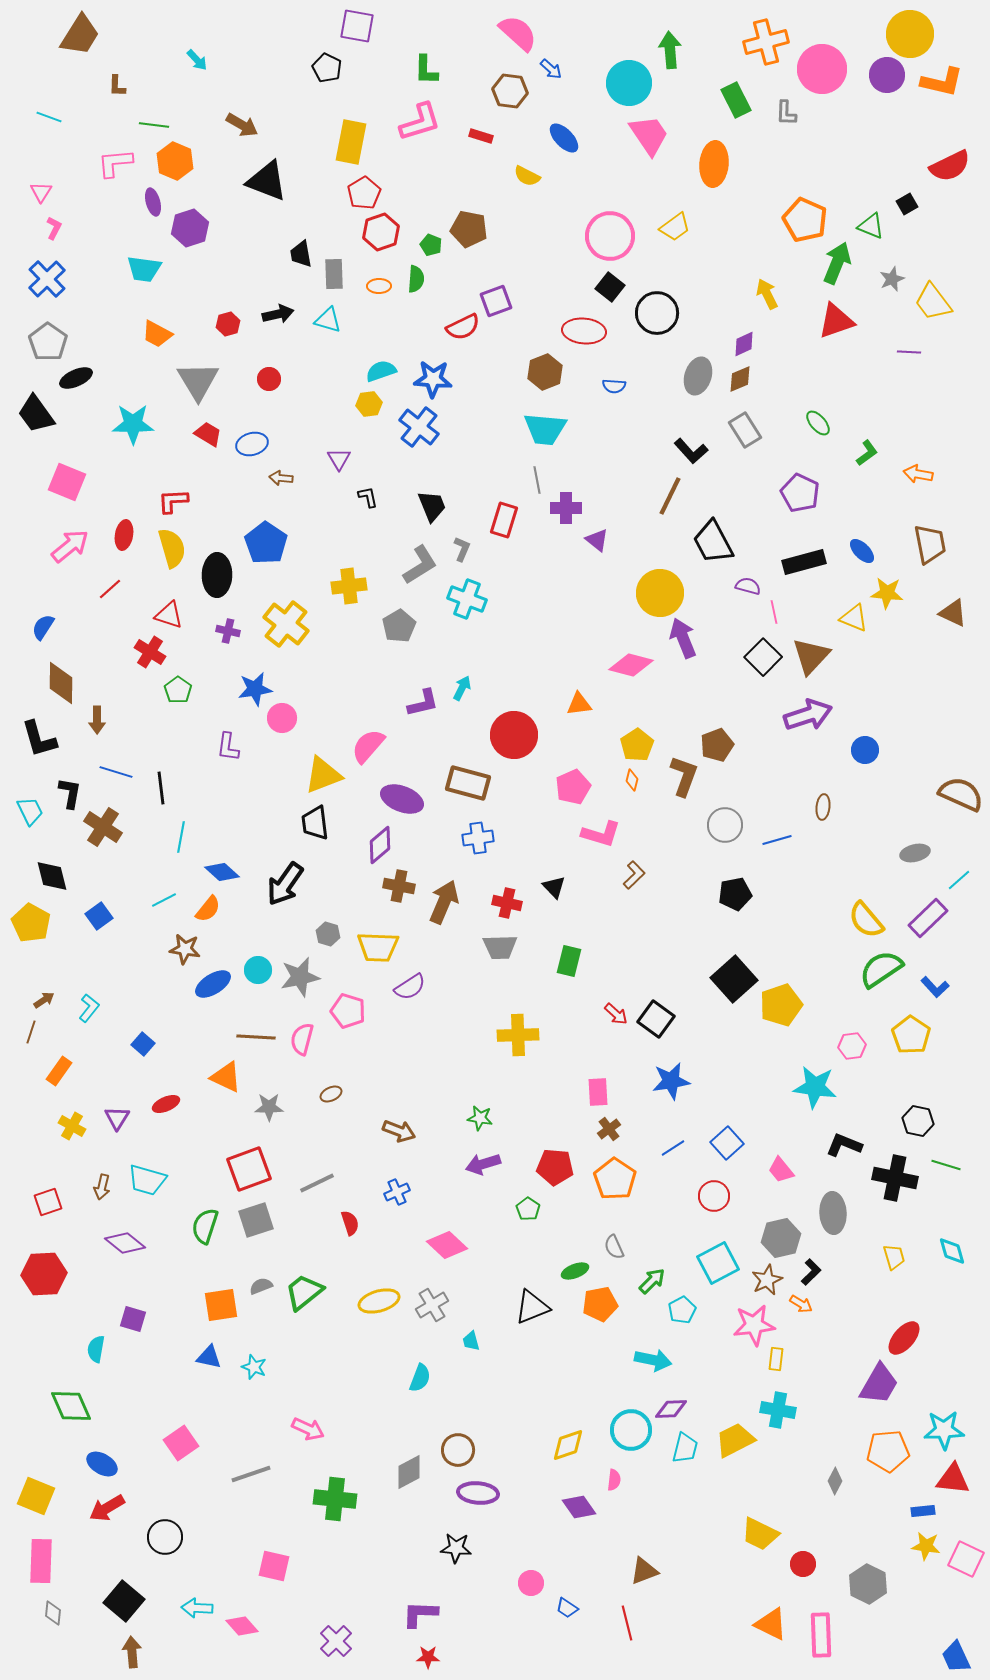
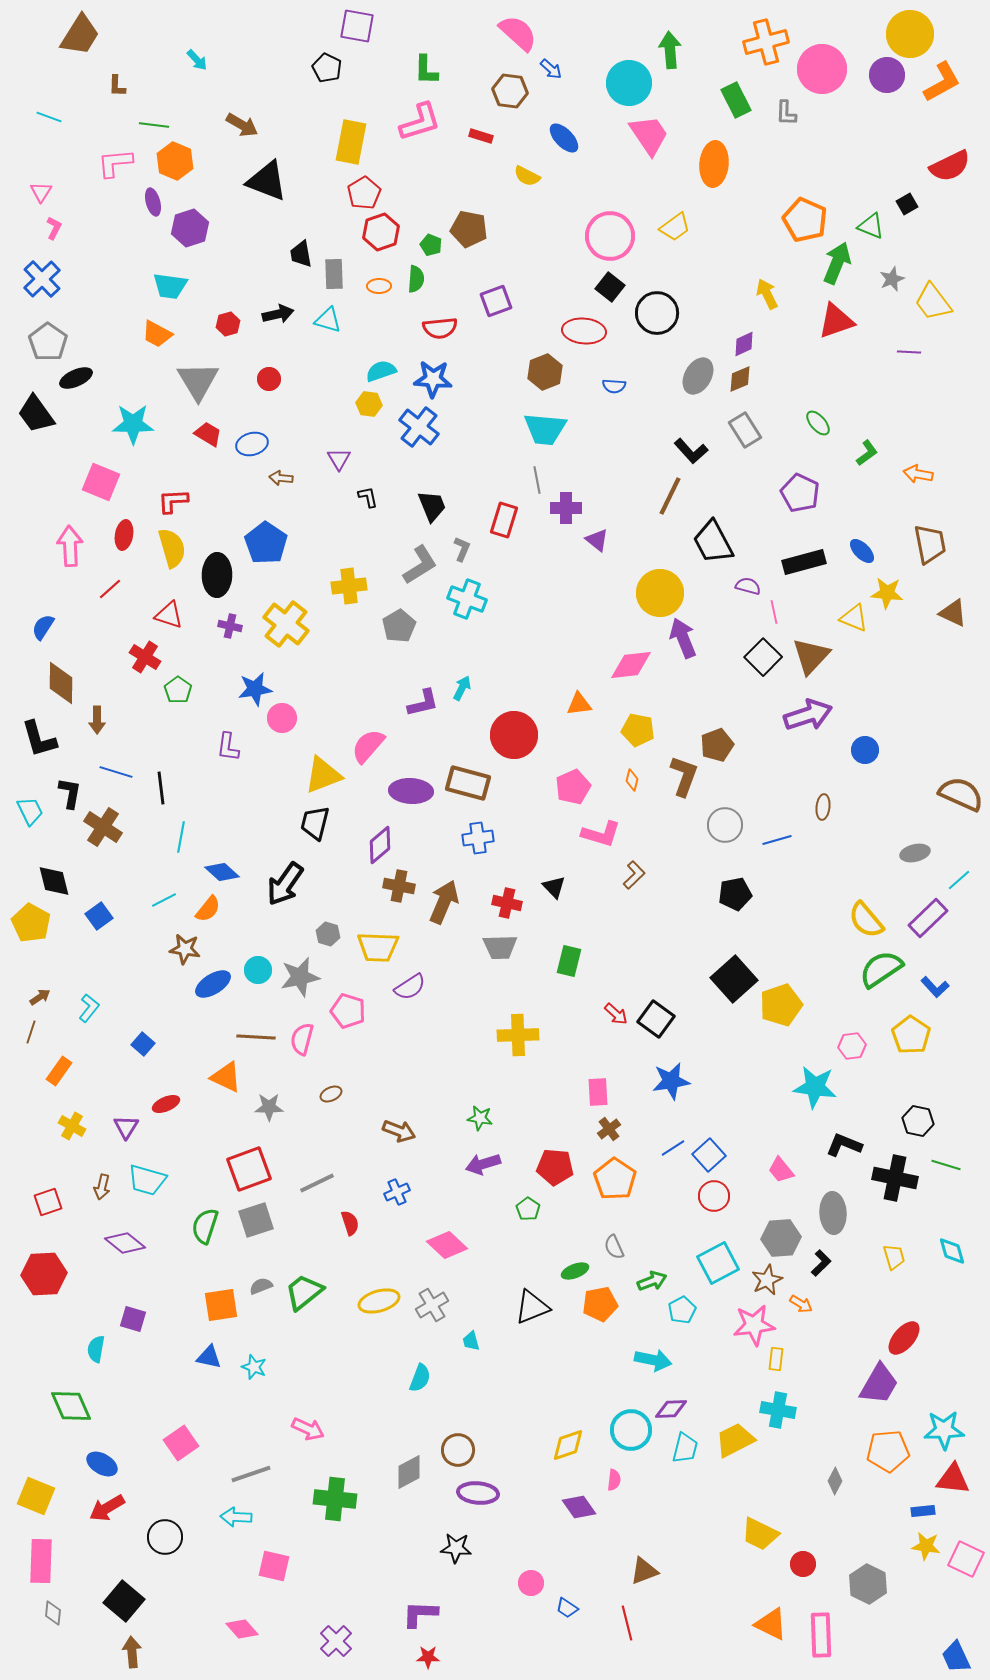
orange L-shape at (942, 82): rotated 42 degrees counterclockwise
cyan trapezoid at (144, 269): moved 26 px right, 17 px down
blue cross at (47, 279): moved 5 px left
red semicircle at (463, 327): moved 23 px left, 1 px down; rotated 20 degrees clockwise
gray ellipse at (698, 376): rotated 12 degrees clockwise
yellow hexagon at (369, 404): rotated 15 degrees clockwise
pink square at (67, 482): moved 34 px right
pink arrow at (70, 546): rotated 54 degrees counterclockwise
purple cross at (228, 631): moved 2 px right, 5 px up
red cross at (150, 652): moved 5 px left, 5 px down
pink diamond at (631, 665): rotated 21 degrees counterclockwise
yellow pentagon at (637, 745): moved 1 px right, 15 px up; rotated 28 degrees counterclockwise
purple ellipse at (402, 799): moved 9 px right, 8 px up; rotated 18 degrees counterclockwise
black trapezoid at (315, 823): rotated 21 degrees clockwise
black diamond at (52, 876): moved 2 px right, 5 px down
brown arrow at (44, 1000): moved 4 px left, 3 px up
purple triangle at (117, 1118): moved 9 px right, 9 px down
blue square at (727, 1143): moved 18 px left, 12 px down
gray hexagon at (781, 1238): rotated 9 degrees clockwise
black L-shape at (811, 1272): moved 10 px right, 9 px up
green arrow at (652, 1281): rotated 24 degrees clockwise
cyan arrow at (197, 1608): moved 39 px right, 91 px up
pink diamond at (242, 1626): moved 3 px down
